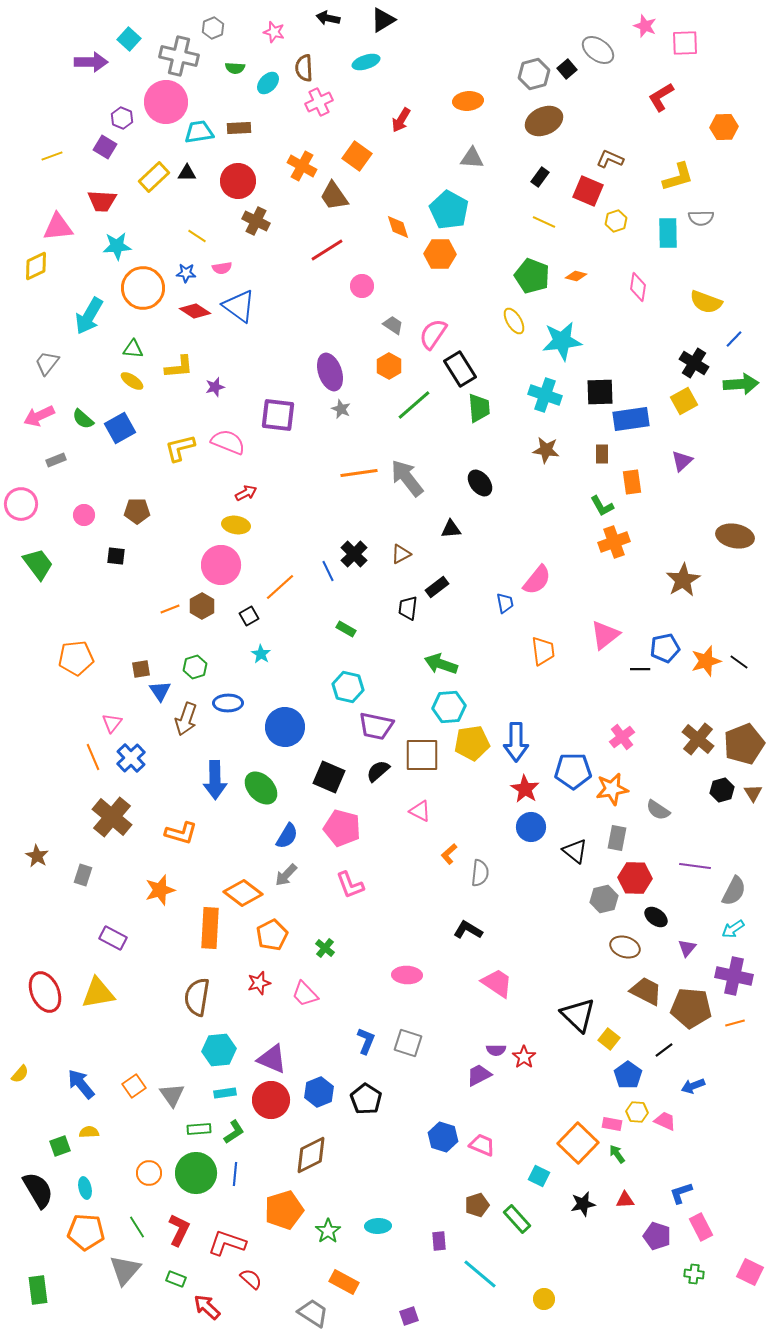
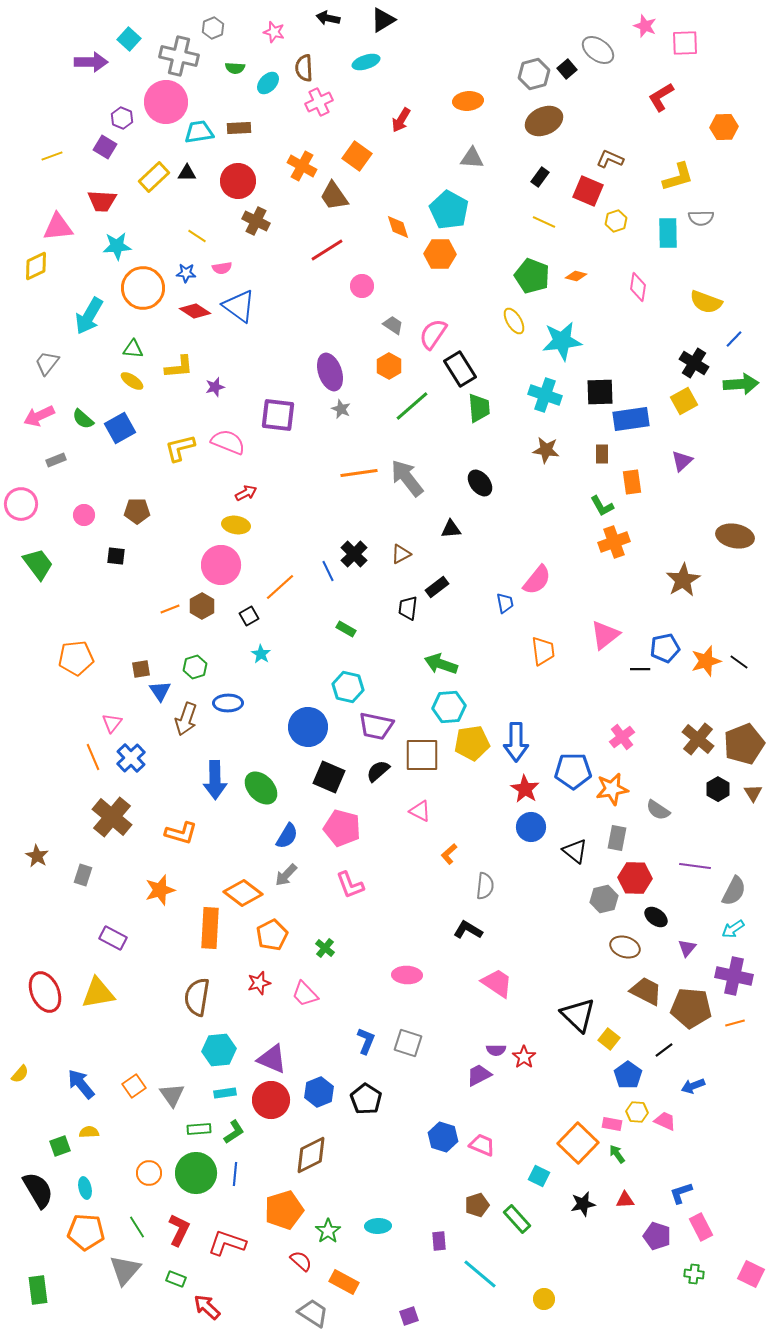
green line at (414, 405): moved 2 px left, 1 px down
blue circle at (285, 727): moved 23 px right
black hexagon at (722, 790): moved 4 px left, 1 px up; rotated 15 degrees counterclockwise
gray semicircle at (480, 873): moved 5 px right, 13 px down
pink square at (750, 1272): moved 1 px right, 2 px down
red semicircle at (251, 1279): moved 50 px right, 18 px up
